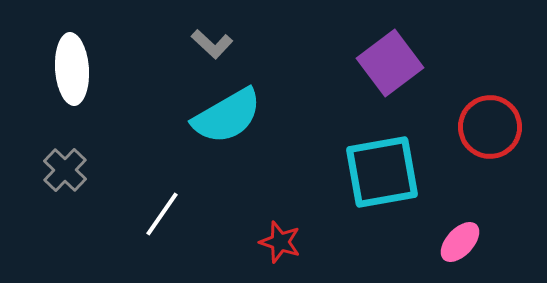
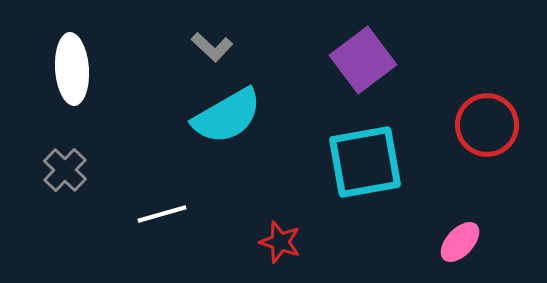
gray L-shape: moved 3 px down
purple square: moved 27 px left, 3 px up
red circle: moved 3 px left, 2 px up
cyan square: moved 17 px left, 10 px up
white line: rotated 39 degrees clockwise
